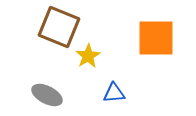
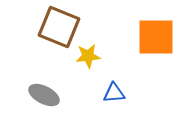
orange square: moved 1 px up
yellow star: rotated 25 degrees clockwise
gray ellipse: moved 3 px left
